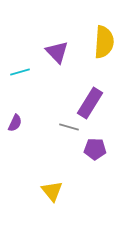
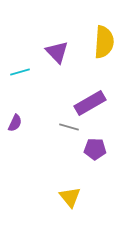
purple rectangle: rotated 28 degrees clockwise
yellow triangle: moved 18 px right, 6 px down
